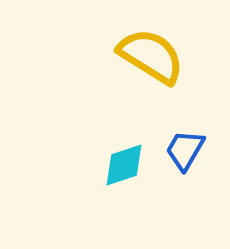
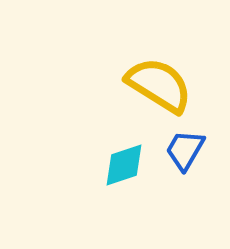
yellow semicircle: moved 8 px right, 29 px down
